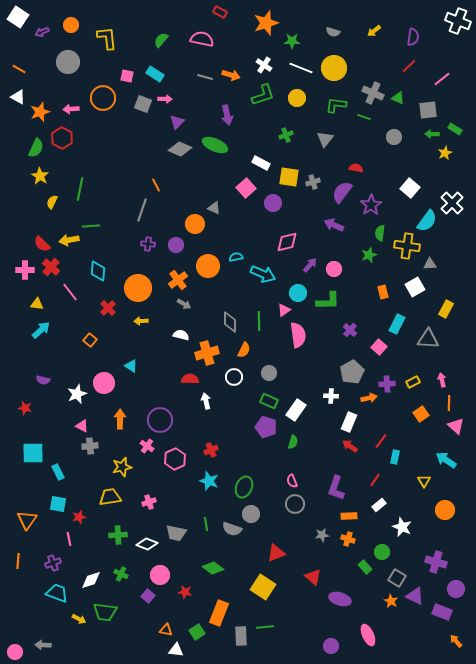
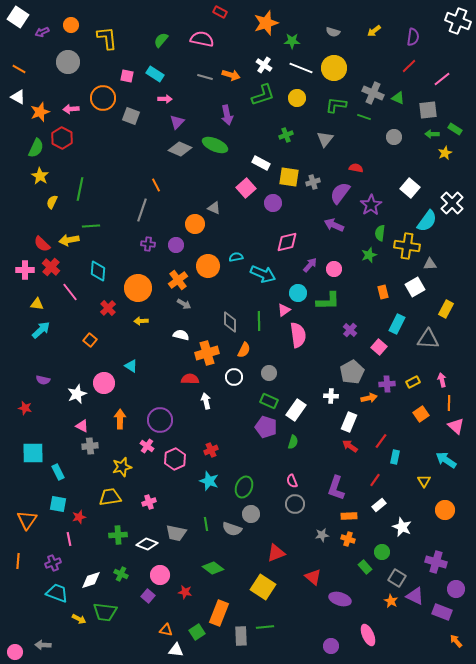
gray square at (143, 104): moved 12 px left, 12 px down
purple semicircle at (342, 192): moved 2 px left, 1 px down
